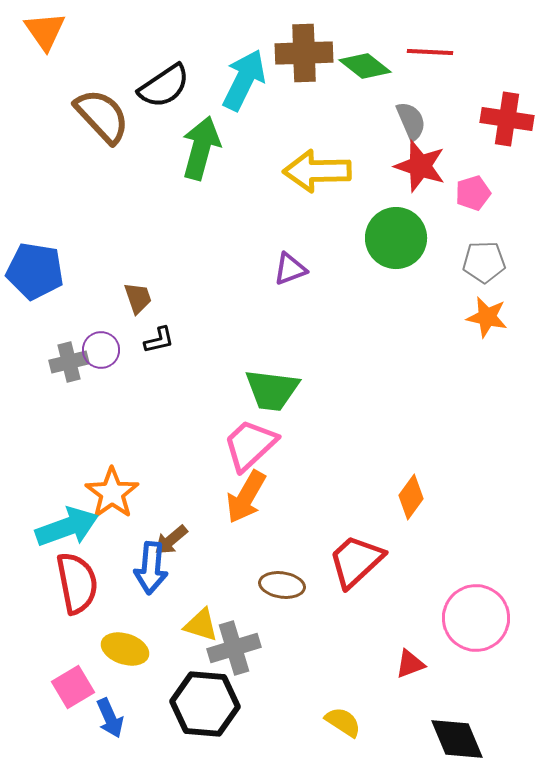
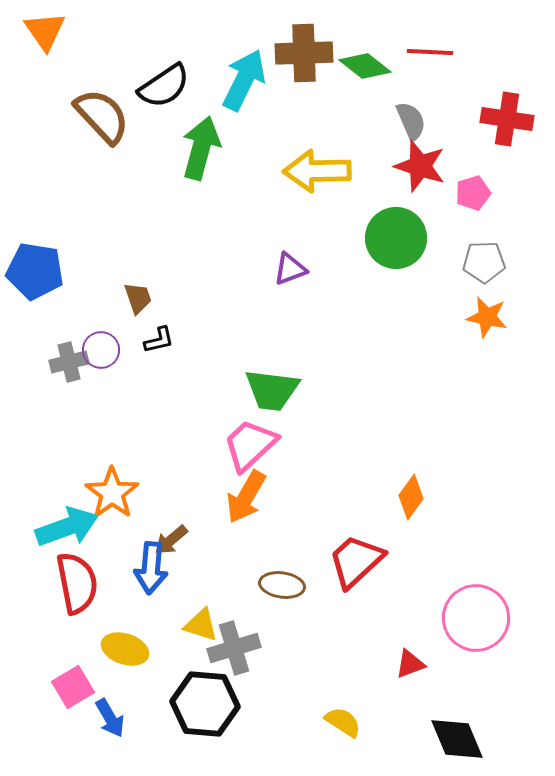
blue arrow at (110, 718): rotated 6 degrees counterclockwise
